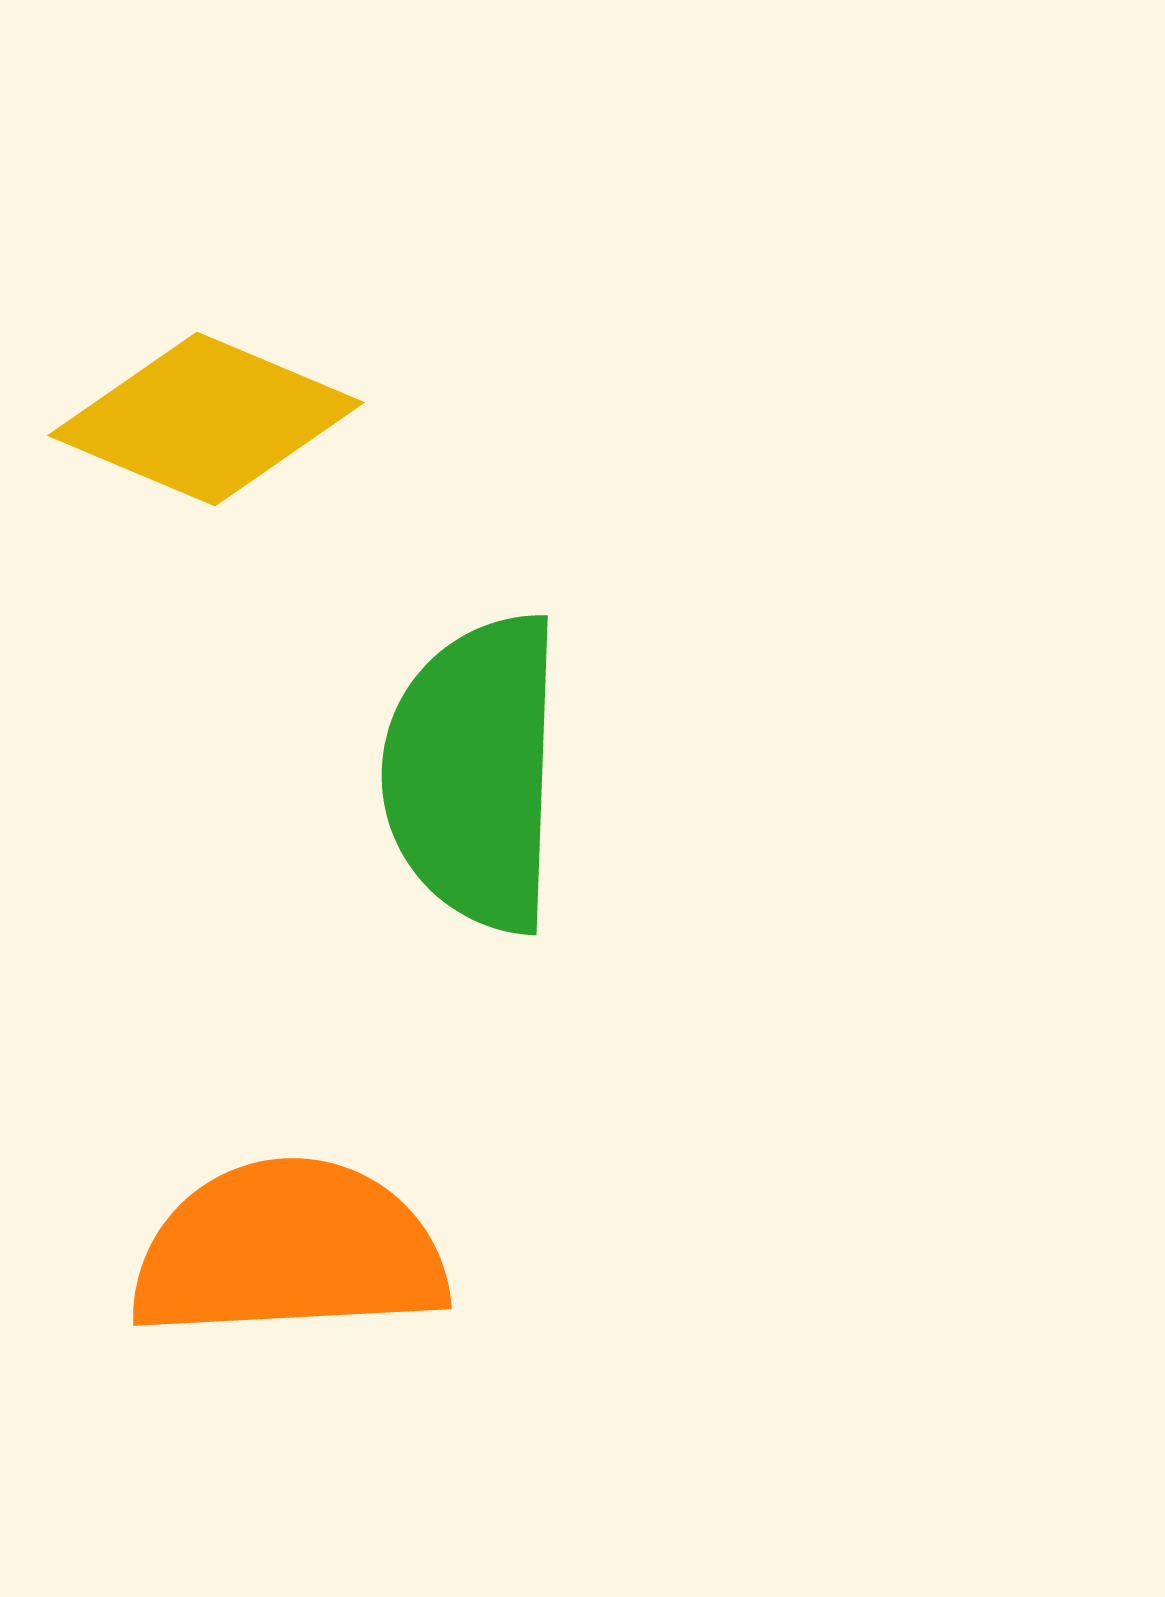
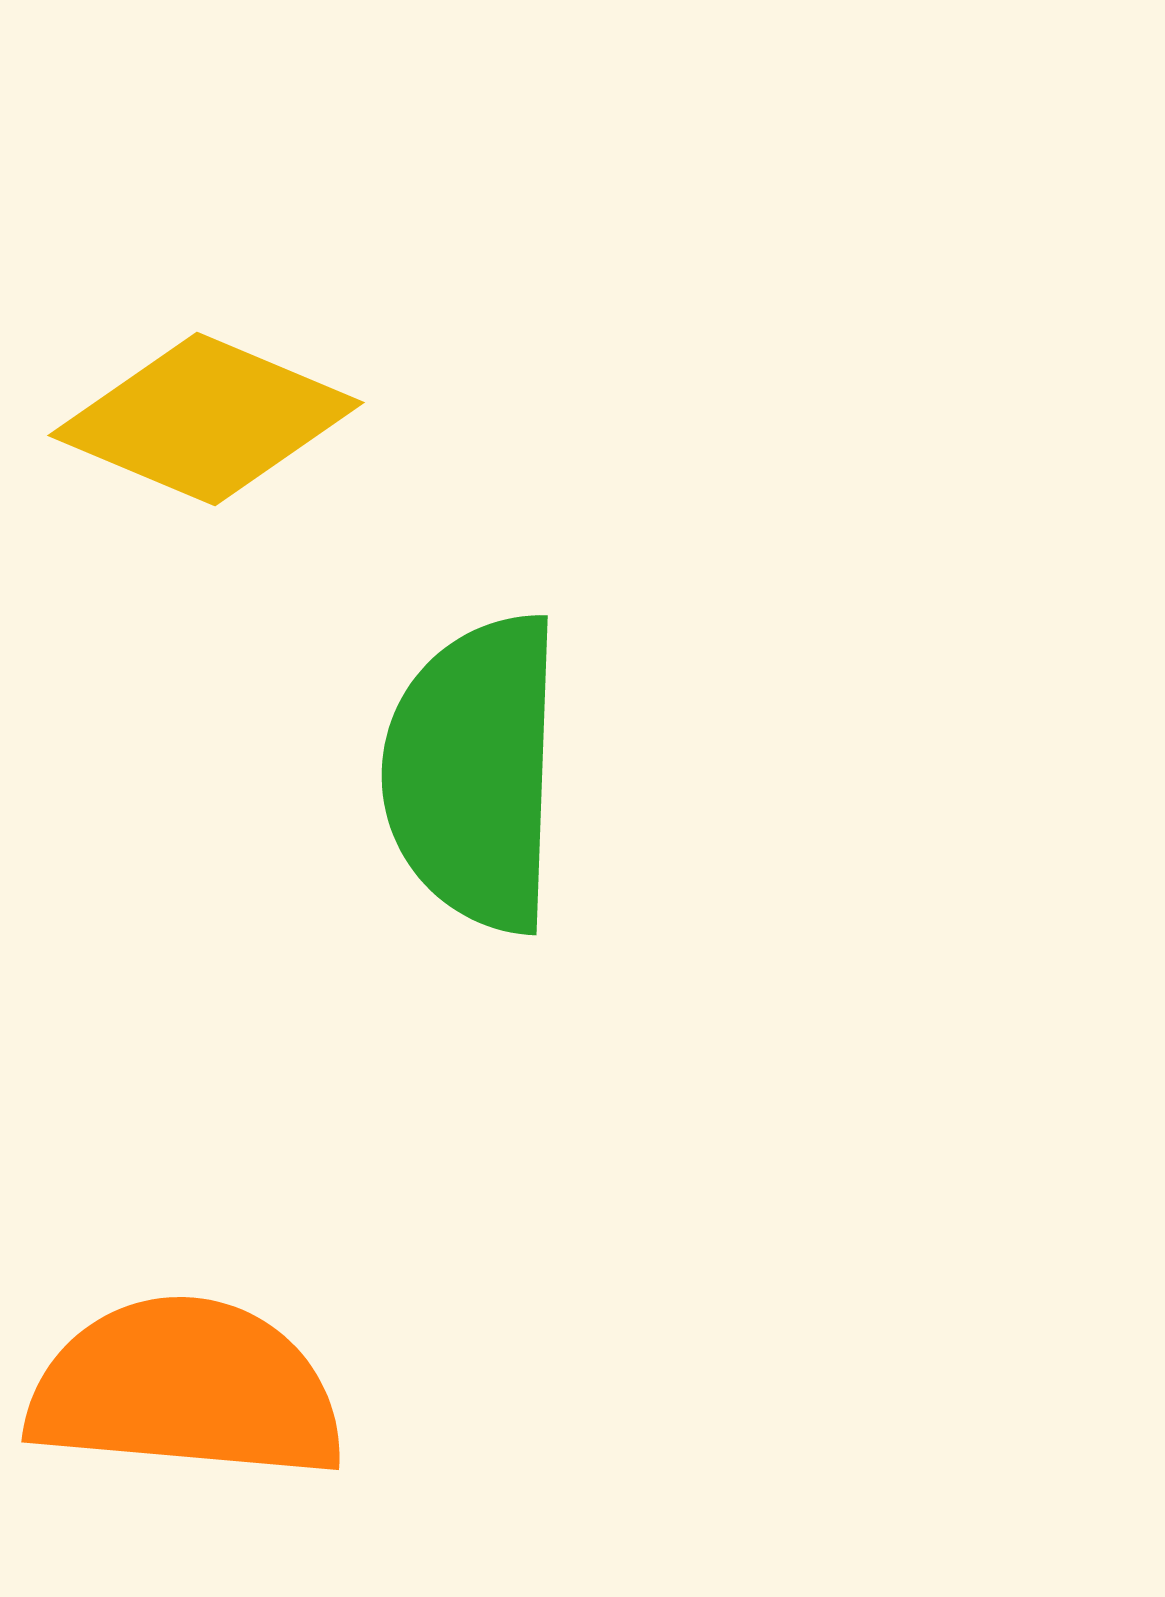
orange semicircle: moved 103 px left, 139 px down; rotated 8 degrees clockwise
